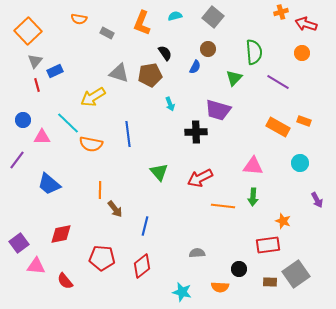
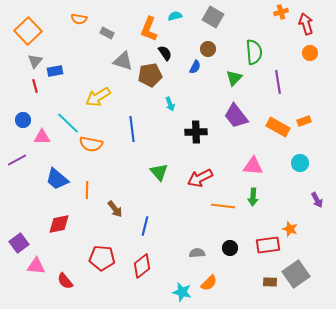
gray square at (213, 17): rotated 10 degrees counterclockwise
orange L-shape at (142, 23): moved 7 px right, 6 px down
red arrow at (306, 24): rotated 55 degrees clockwise
orange circle at (302, 53): moved 8 px right
blue rectangle at (55, 71): rotated 14 degrees clockwise
gray triangle at (119, 73): moved 4 px right, 12 px up
purple line at (278, 82): rotated 50 degrees clockwise
red line at (37, 85): moved 2 px left, 1 px down
yellow arrow at (93, 97): moved 5 px right
purple trapezoid at (218, 110): moved 18 px right, 6 px down; rotated 36 degrees clockwise
orange rectangle at (304, 121): rotated 40 degrees counterclockwise
blue line at (128, 134): moved 4 px right, 5 px up
purple line at (17, 160): rotated 24 degrees clockwise
blue trapezoid at (49, 184): moved 8 px right, 5 px up
orange line at (100, 190): moved 13 px left
orange star at (283, 221): moved 7 px right, 8 px down
red diamond at (61, 234): moved 2 px left, 10 px up
black circle at (239, 269): moved 9 px left, 21 px up
orange semicircle at (220, 287): moved 11 px left, 4 px up; rotated 48 degrees counterclockwise
